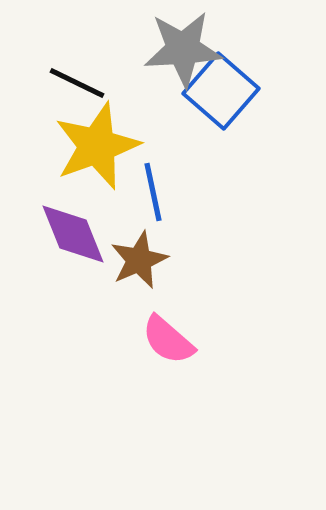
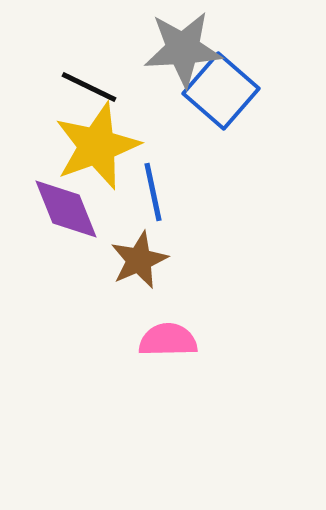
black line: moved 12 px right, 4 px down
purple diamond: moved 7 px left, 25 px up
pink semicircle: rotated 138 degrees clockwise
